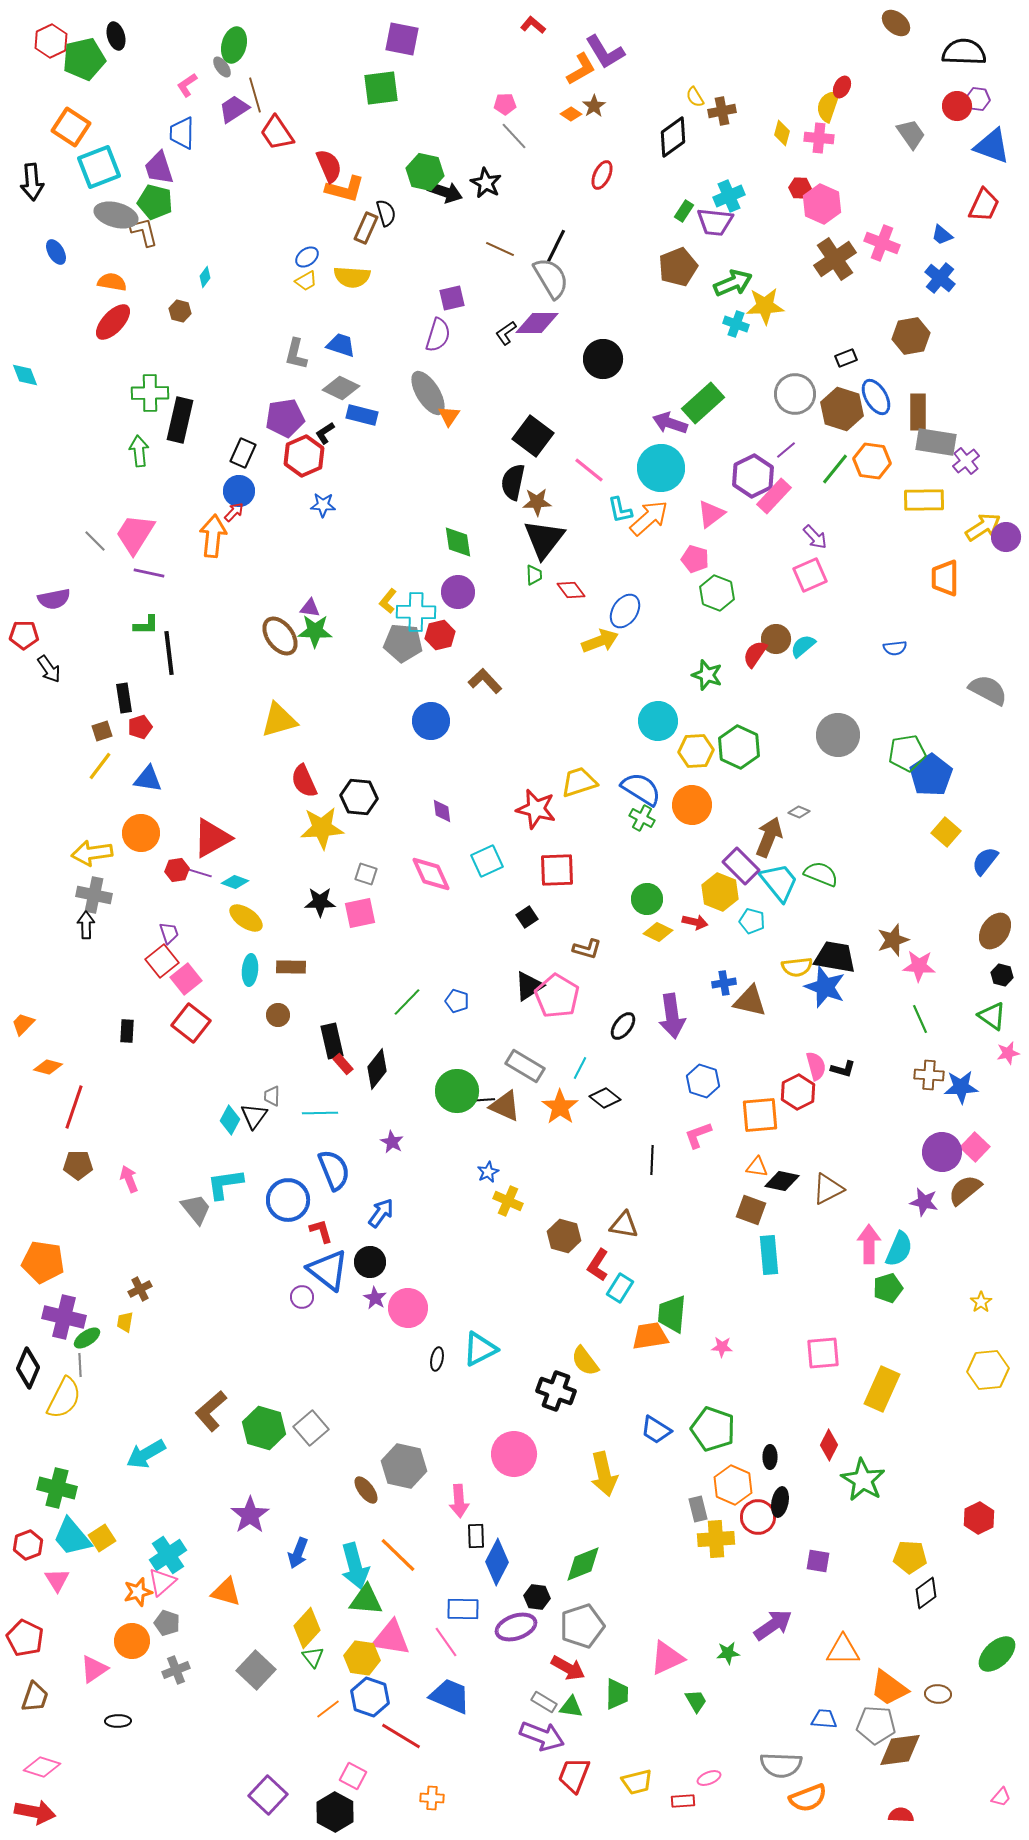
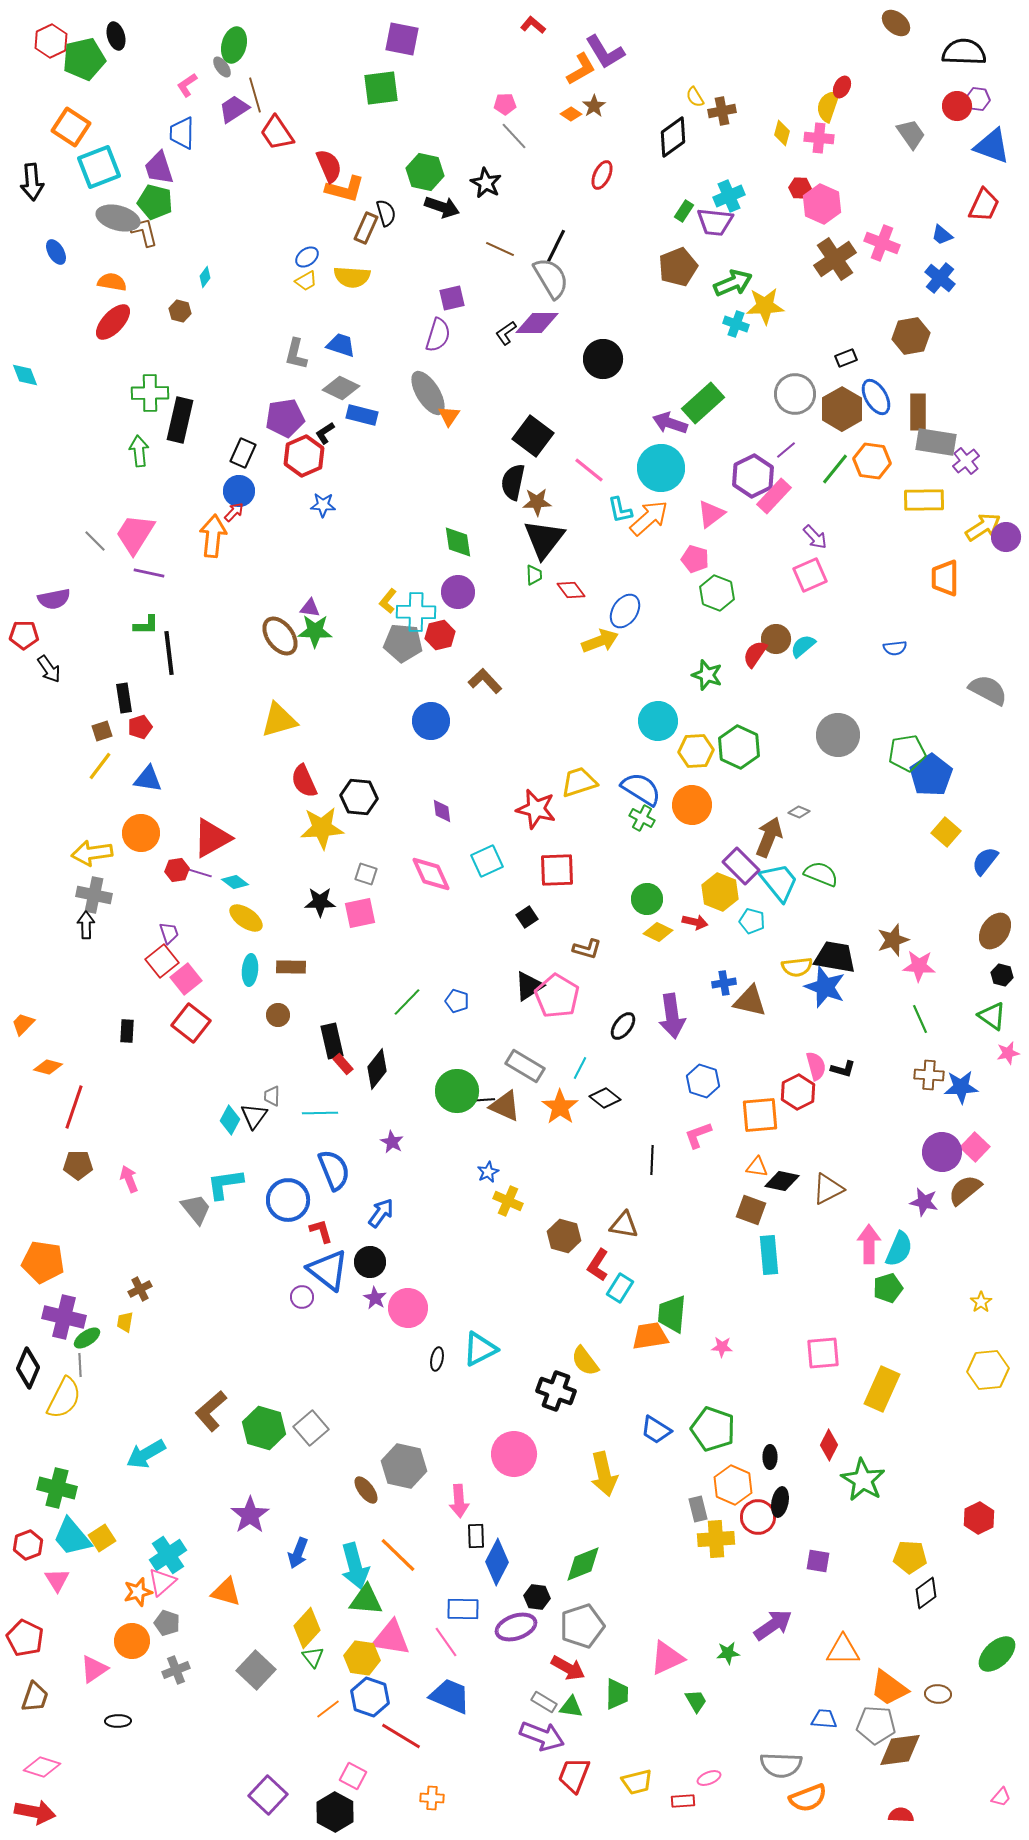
black arrow at (445, 192): moved 3 px left, 15 px down
gray ellipse at (116, 215): moved 2 px right, 3 px down
brown hexagon at (842, 409): rotated 12 degrees clockwise
cyan diamond at (235, 882): rotated 16 degrees clockwise
